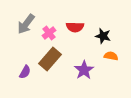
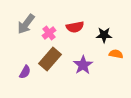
red semicircle: rotated 12 degrees counterclockwise
black star: moved 1 px right, 1 px up; rotated 14 degrees counterclockwise
orange semicircle: moved 5 px right, 2 px up
purple star: moved 1 px left, 5 px up
